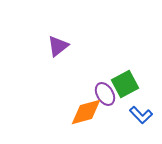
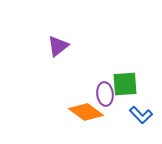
green square: rotated 24 degrees clockwise
purple ellipse: rotated 25 degrees clockwise
orange diamond: rotated 52 degrees clockwise
